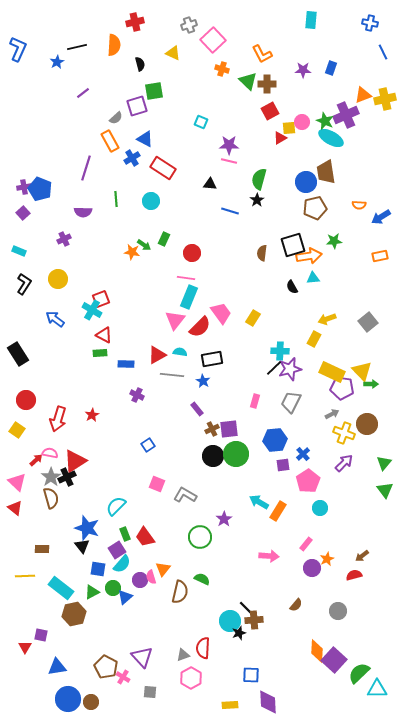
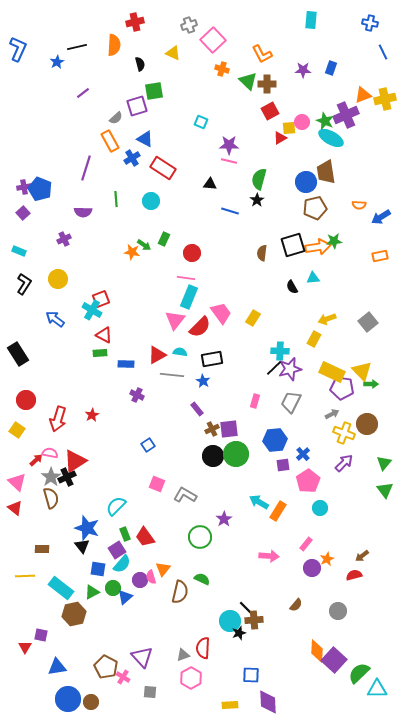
orange arrow at (309, 256): moved 9 px right, 9 px up
